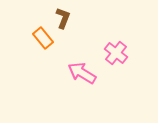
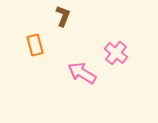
brown L-shape: moved 2 px up
orange rectangle: moved 8 px left, 7 px down; rotated 25 degrees clockwise
